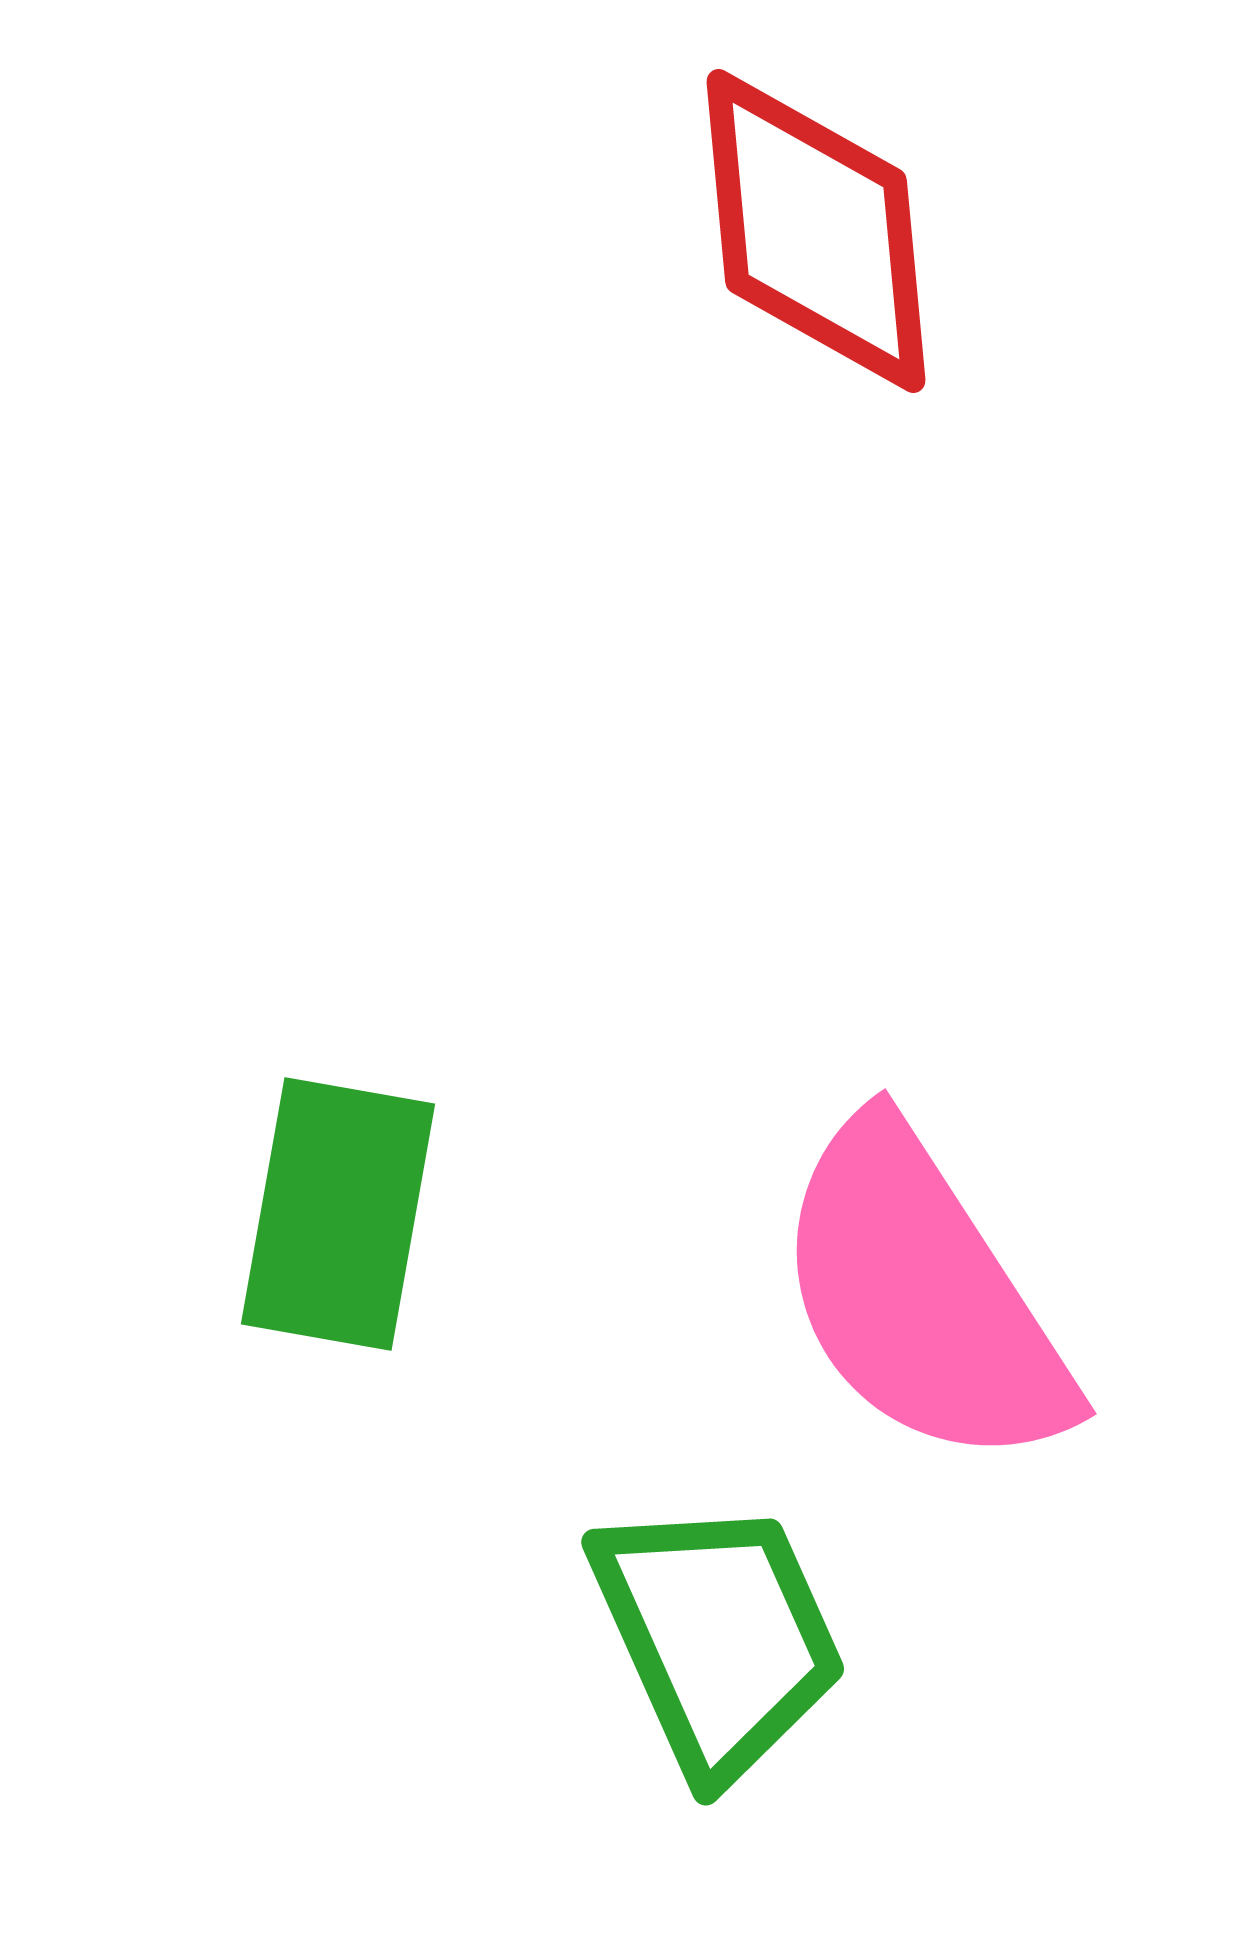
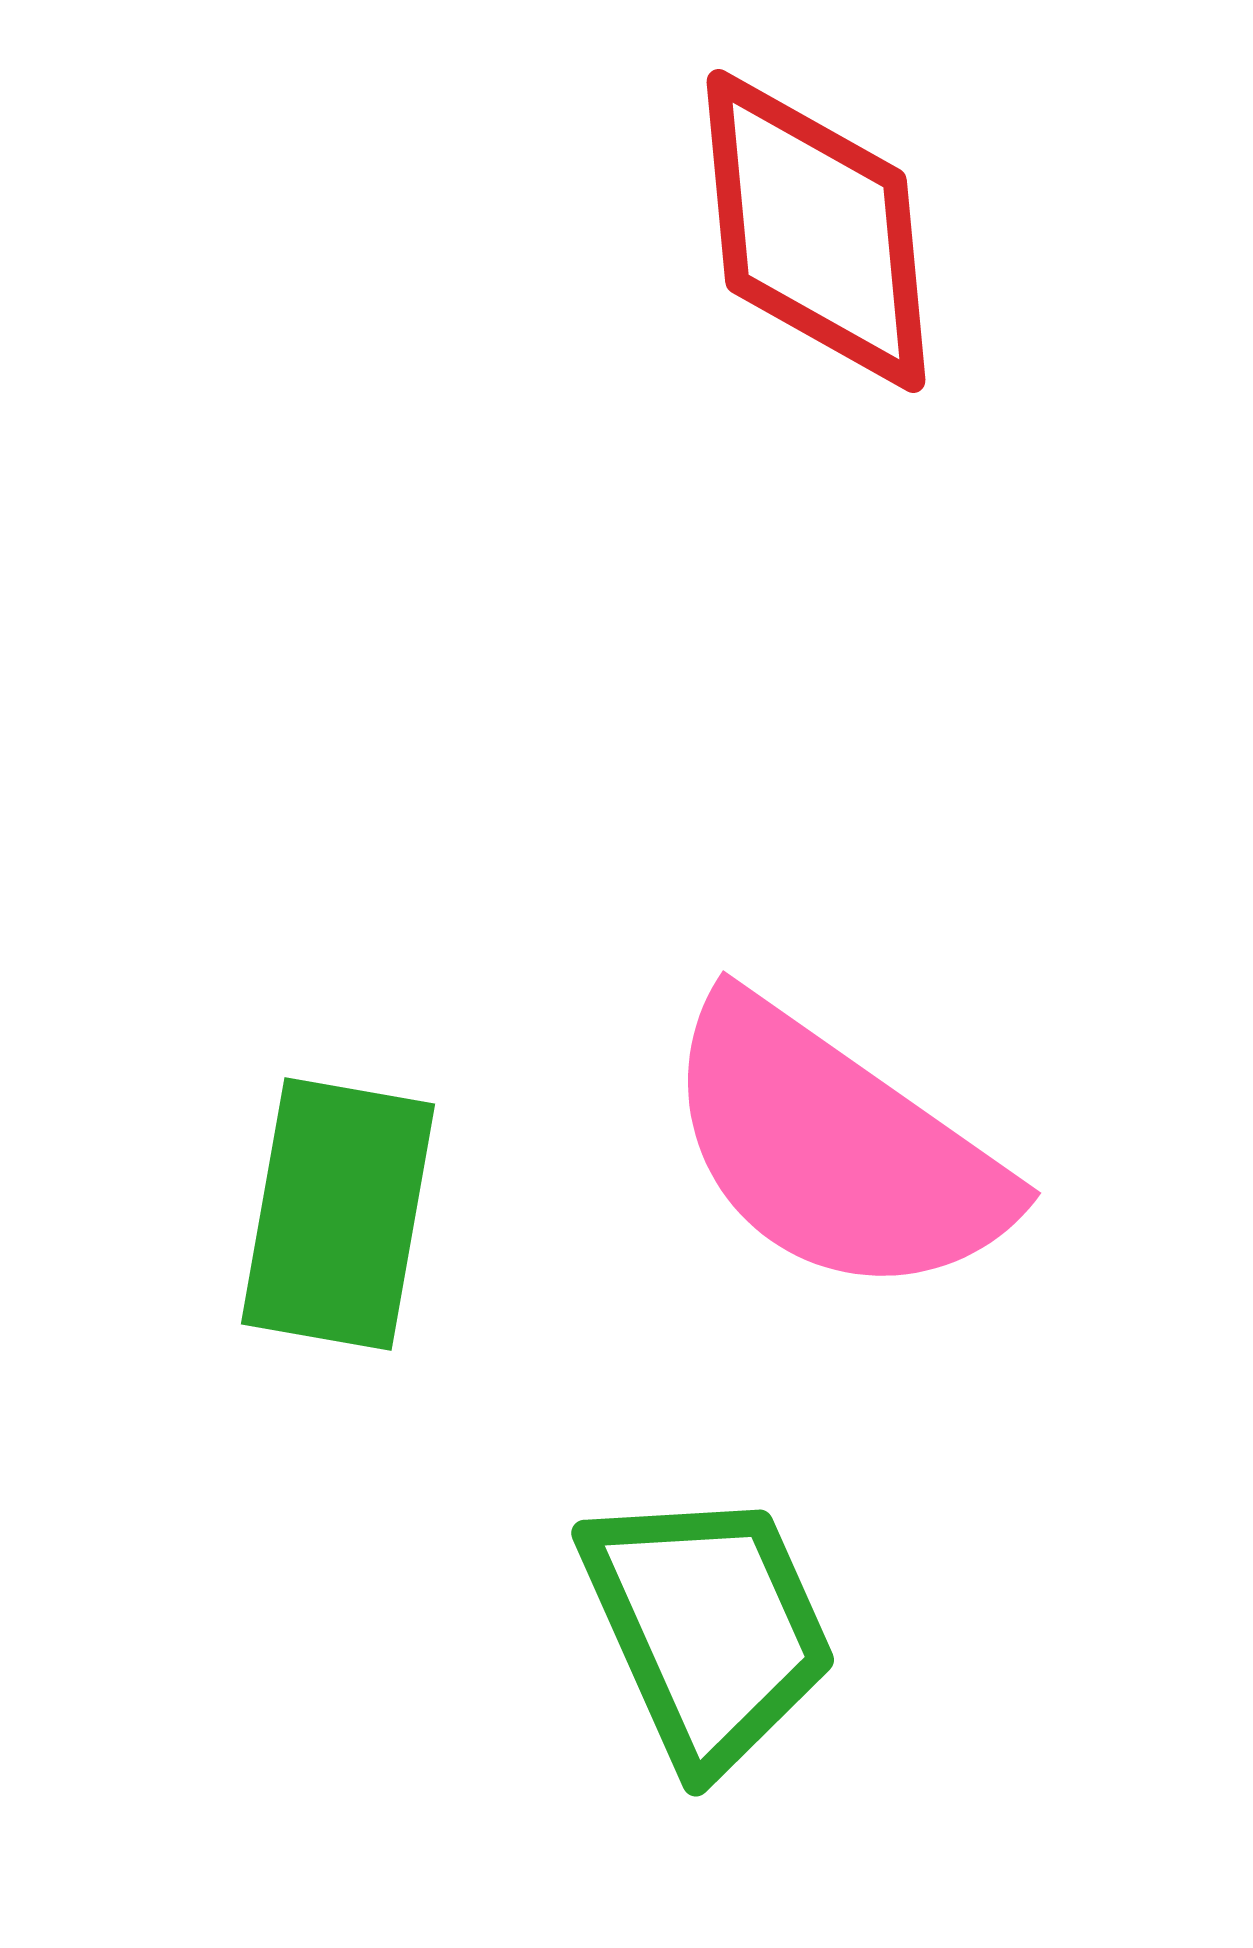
pink semicircle: moved 87 px left, 147 px up; rotated 22 degrees counterclockwise
green trapezoid: moved 10 px left, 9 px up
